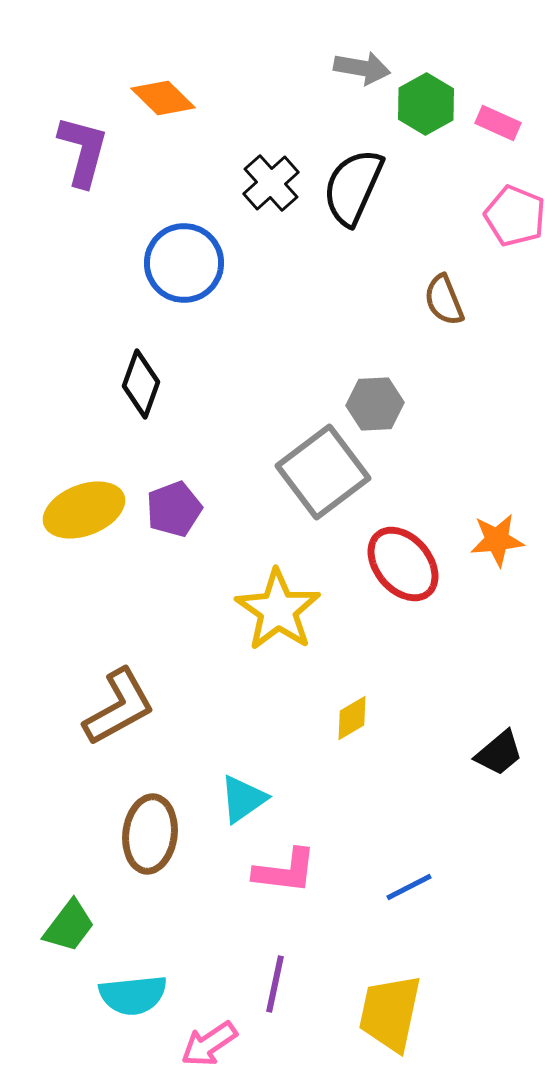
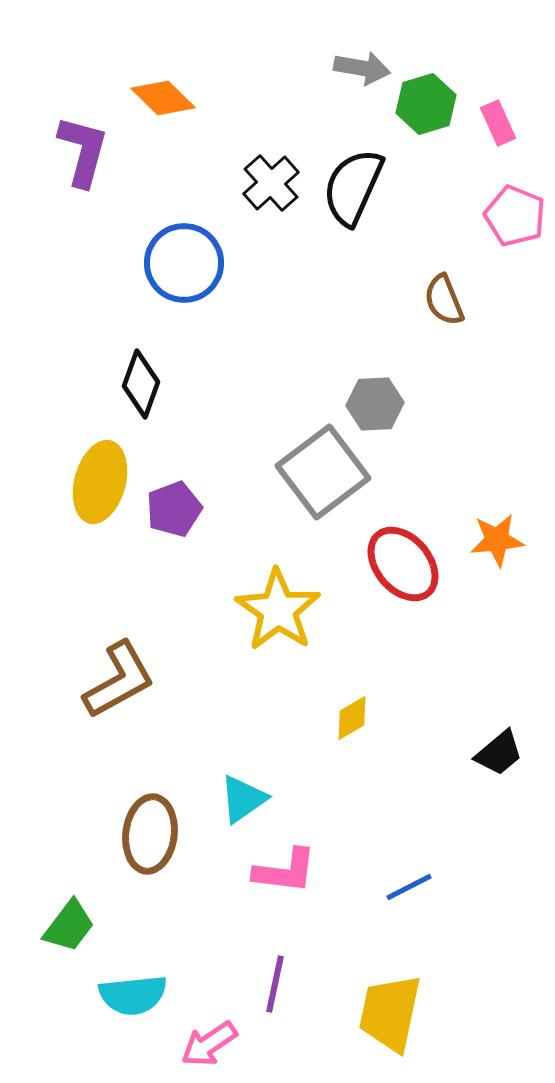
green hexagon: rotated 12 degrees clockwise
pink rectangle: rotated 42 degrees clockwise
yellow ellipse: moved 16 px right, 28 px up; rotated 54 degrees counterclockwise
brown L-shape: moved 27 px up
